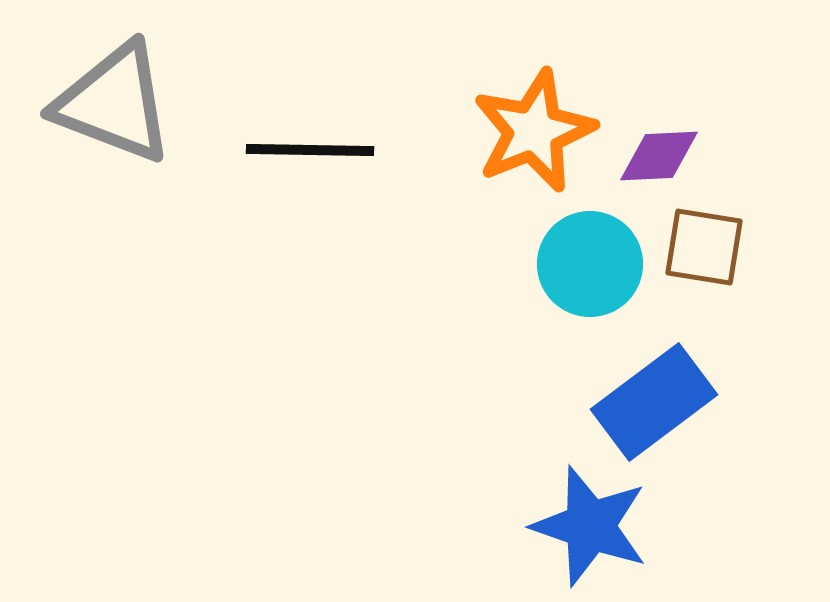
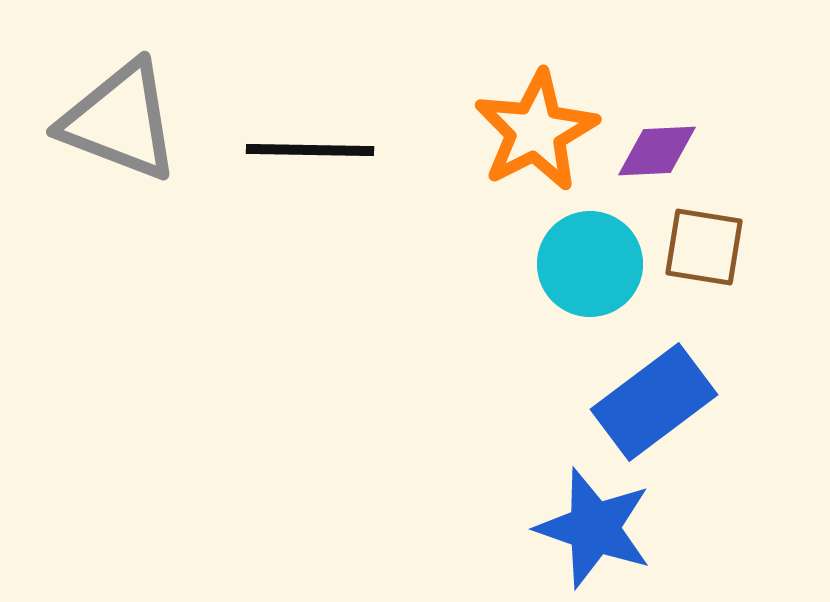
gray triangle: moved 6 px right, 18 px down
orange star: moved 2 px right; rotated 5 degrees counterclockwise
purple diamond: moved 2 px left, 5 px up
blue star: moved 4 px right, 2 px down
